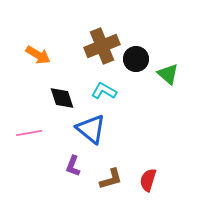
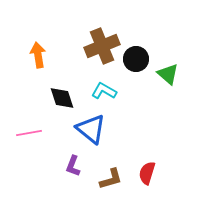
orange arrow: rotated 130 degrees counterclockwise
red semicircle: moved 1 px left, 7 px up
